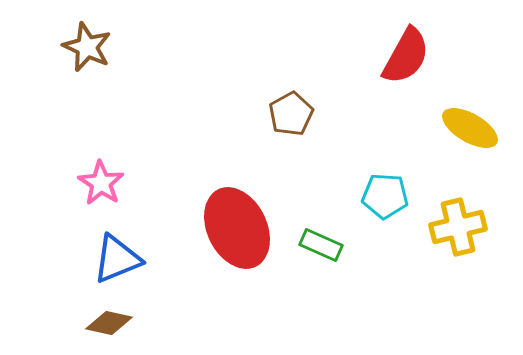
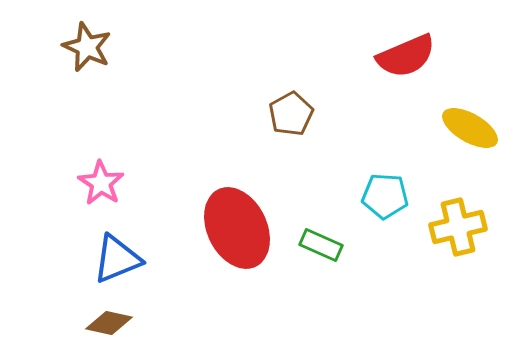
red semicircle: rotated 38 degrees clockwise
